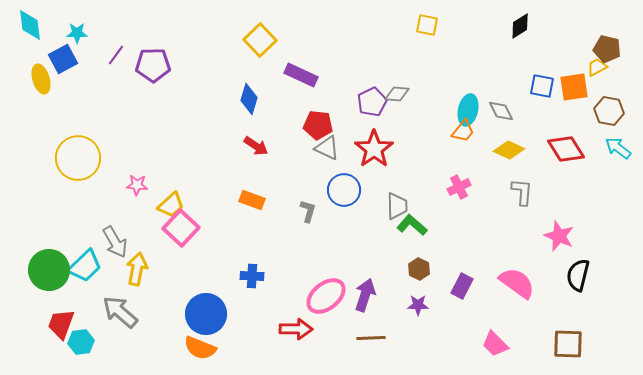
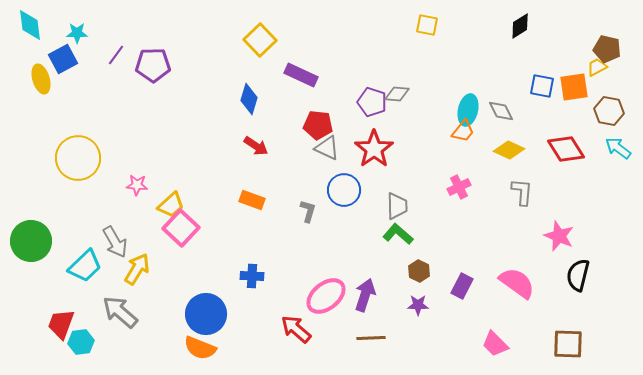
purple pentagon at (372, 102): rotated 28 degrees counterclockwise
green L-shape at (412, 225): moved 14 px left, 9 px down
yellow arrow at (137, 269): rotated 20 degrees clockwise
brown hexagon at (419, 269): moved 2 px down
green circle at (49, 270): moved 18 px left, 29 px up
red arrow at (296, 329): rotated 140 degrees counterclockwise
